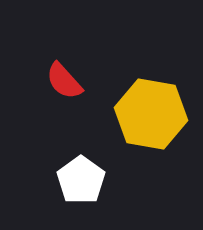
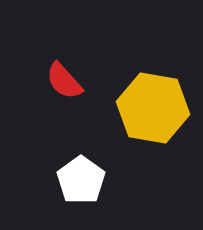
yellow hexagon: moved 2 px right, 6 px up
